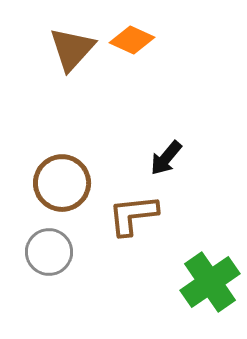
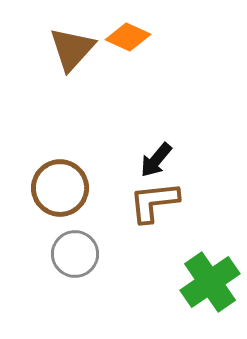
orange diamond: moved 4 px left, 3 px up
black arrow: moved 10 px left, 2 px down
brown circle: moved 2 px left, 5 px down
brown L-shape: moved 21 px right, 13 px up
gray circle: moved 26 px right, 2 px down
